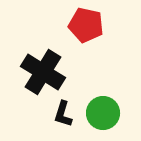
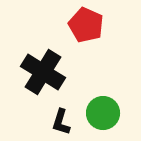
red pentagon: rotated 12 degrees clockwise
black L-shape: moved 2 px left, 8 px down
